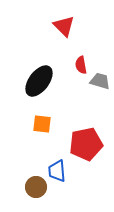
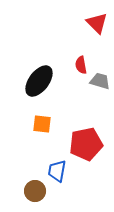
red triangle: moved 33 px right, 3 px up
blue trapezoid: rotated 15 degrees clockwise
brown circle: moved 1 px left, 4 px down
